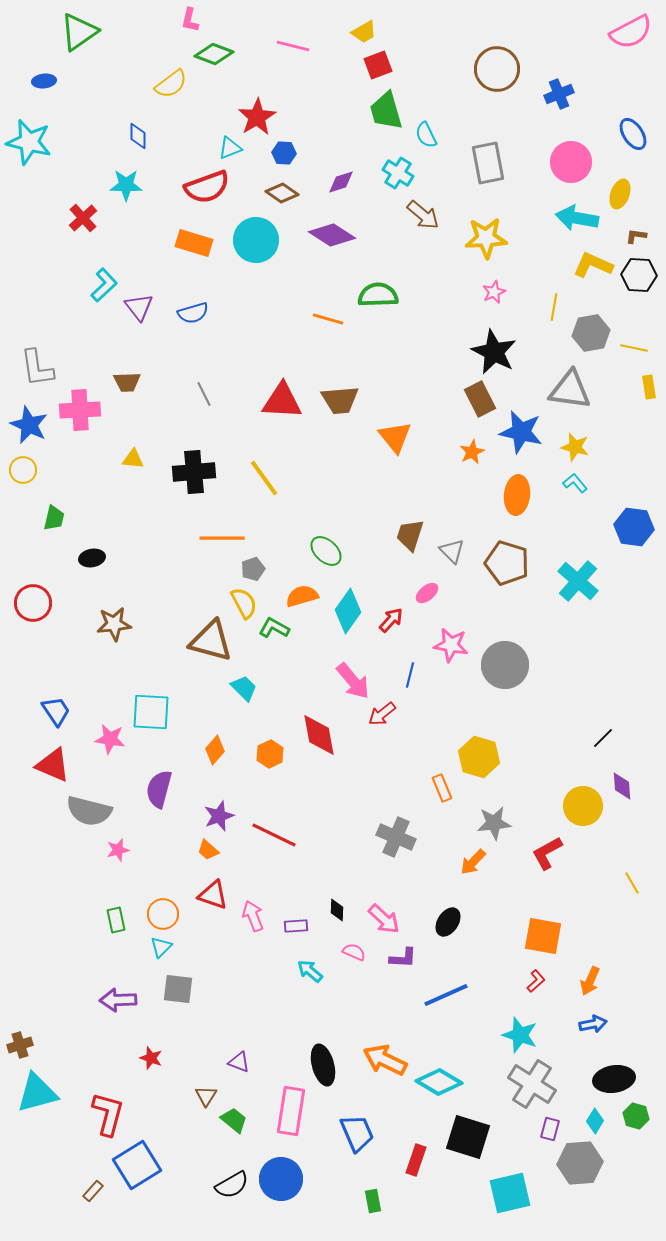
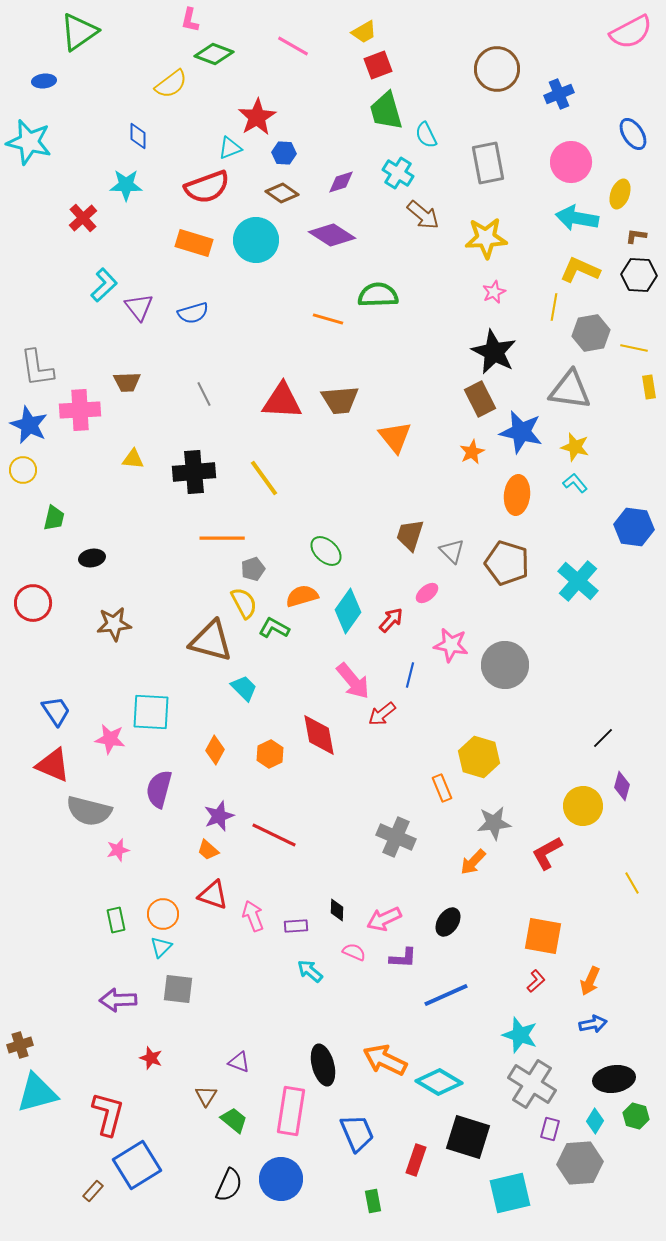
pink line at (293, 46): rotated 16 degrees clockwise
yellow L-shape at (593, 265): moved 13 px left, 5 px down
orange diamond at (215, 750): rotated 12 degrees counterclockwise
purple diamond at (622, 786): rotated 20 degrees clockwise
pink arrow at (384, 919): rotated 112 degrees clockwise
black semicircle at (232, 1185): moved 3 px left; rotated 36 degrees counterclockwise
